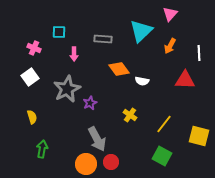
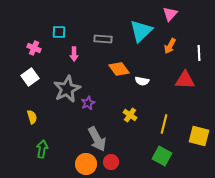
purple star: moved 2 px left
yellow line: rotated 24 degrees counterclockwise
